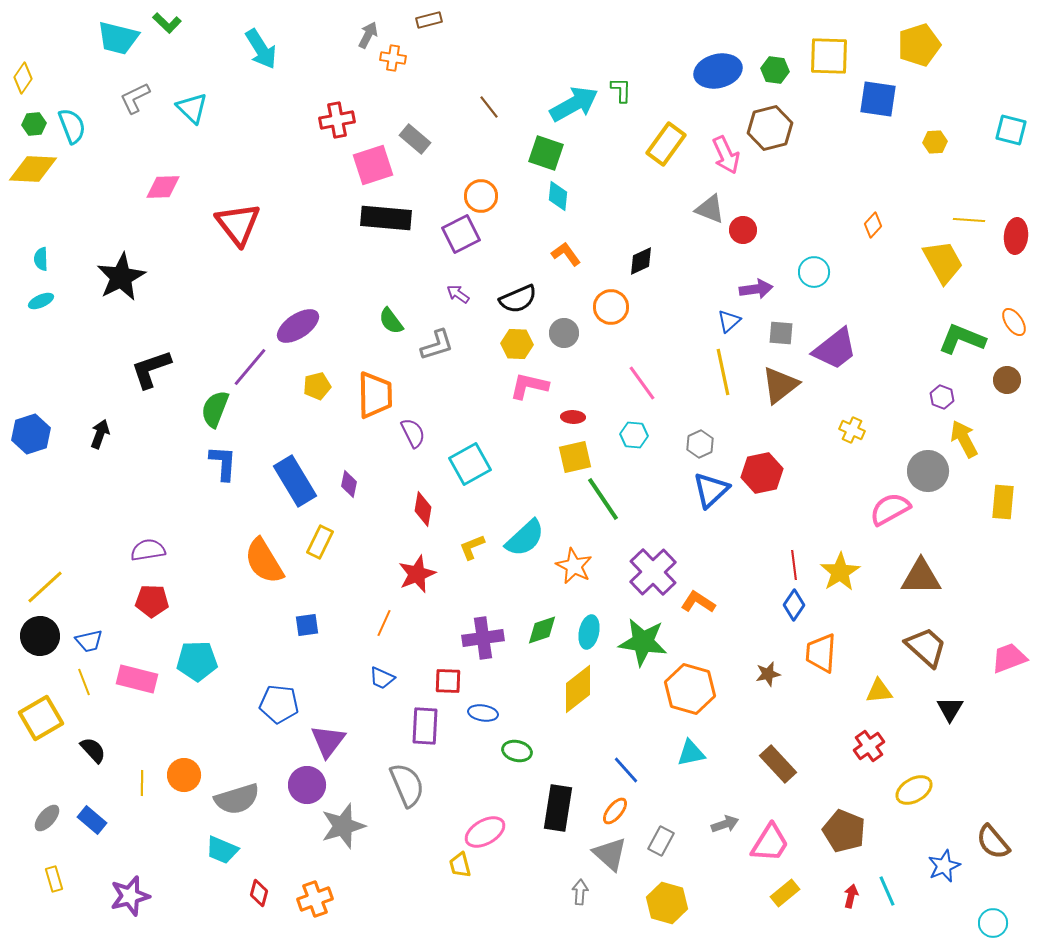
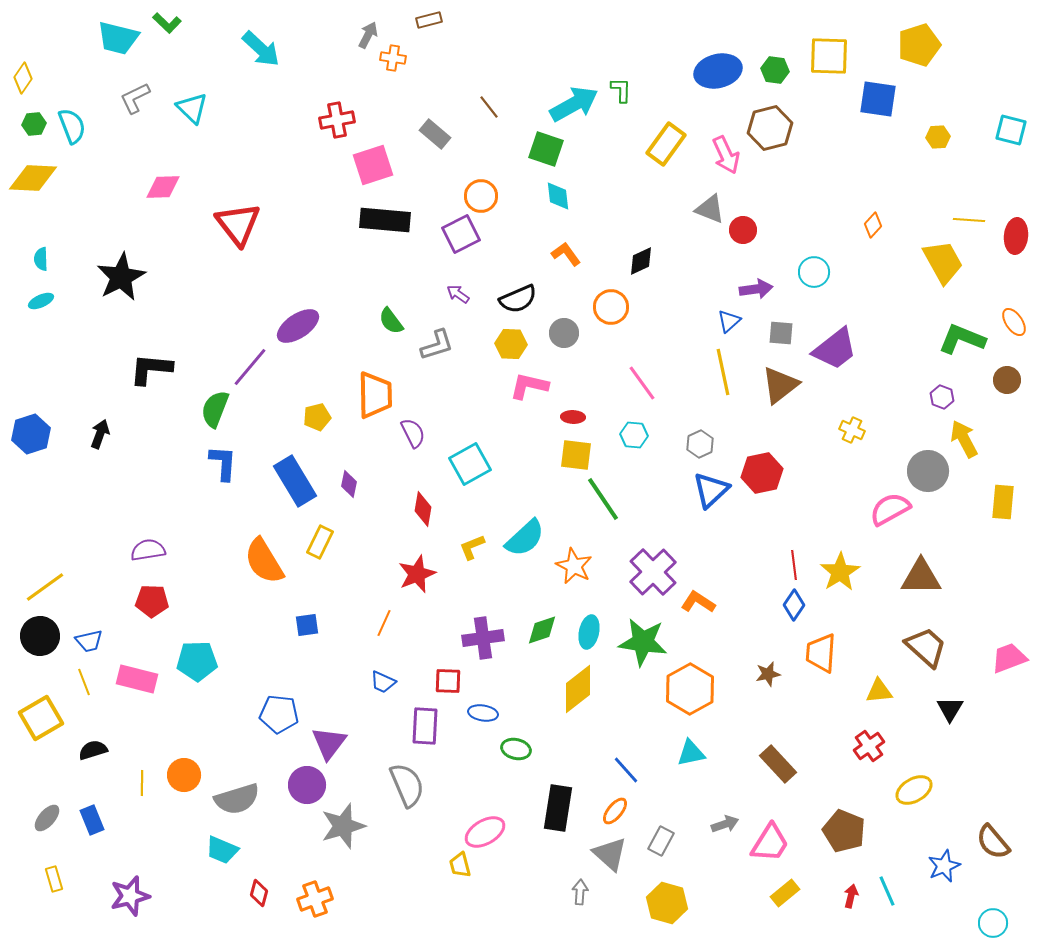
cyan arrow at (261, 49): rotated 15 degrees counterclockwise
gray rectangle at (415, 139): moved 20 px right, 5 px up
yellow hexagon at (935, 142): moved 3 px right, 5 px up
green square at (546, 153): moved 4 px up
yellow diamond at (33, 169): moved 9 px down
cyan diamond at (558, 196): rotated 12 degrees counterclockwise
black rectangle at (386, 218): moved 1 px left, 2 px down
yellow hexagon at (517, 344): moved 6 px left
black L-shape at (151, 369): rotated 24 degrees clockwise
yellow pentagon at (317, 386): moved 31 px down
yellow square at (575, 457): moved 1 px right, 2 px up; rotated 20 degrees clockwise
yellow line at (45, 587): rotated 6 degrees clockwise
blue trapezoid at (382, 678): moved 1 px right, 4 px down
orange hexagon at (690, 689): rotated 15 degrees clockwise
blue pentagon at (279, 704): moved 10 px down
purple triangle at (328, 741): moved 1 px right, 2 px down
black semicircle at (93, 750): rotated 64 degrees counterclockwise
green ellipse at (517, 751): moved 1 px left, 2 px up
blue rectangle at (92, 820): rotated 28 degrees clockwise
